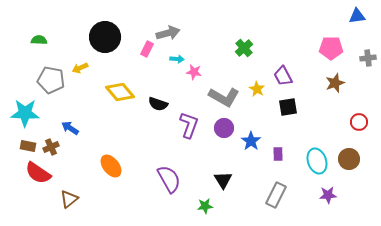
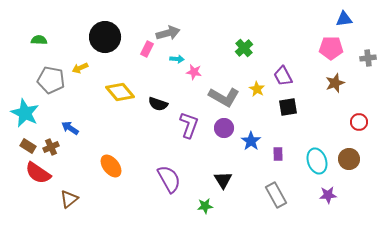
blue triangle: moved 13 px left, 3 px down
cyan star: rotated 24 degrees clockwise
brown rectangle: rotated 21 degrees clockwise
gray rectangle: rotated 55 degrees counterclockwise
